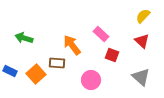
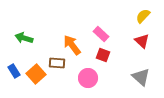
red square: moved 9 px left
blue rectangle: moved 4 px right; rotated 32 degrees clockwise
pink circle: moved 3 px left, 2 px up
